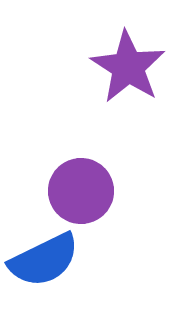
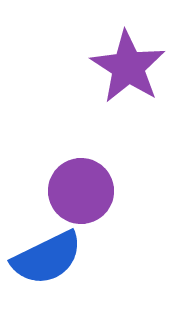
blue semicircle: moved 3 px right, 2 px up
